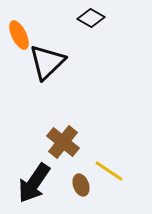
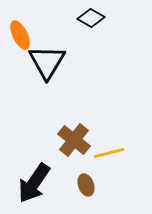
orange ellipse: moved 1 px right
black triangle: rotated 15 degrees counterclockwise
brown cross: moved 11 px right, 2 px up
yellow line: moved 18 px up; rotated 48 degrees counterclockwise
brown ellipse: moved 5 px right
